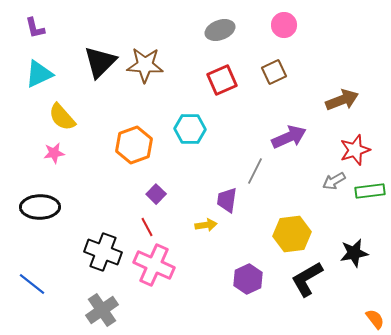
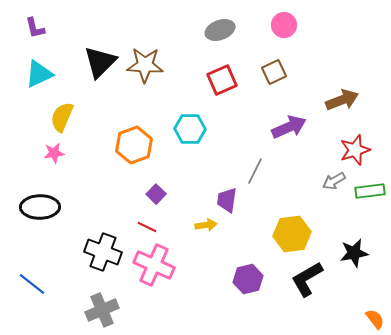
yellow semicircle: rotated 64 degrees clockwise
purple arrow: moved 10 px up
red line: rotated 36 degrees counterclockwise
purple hexagon: rotated 12 degrees clockwise
gray cross: rotated 12 degrees clockwise
